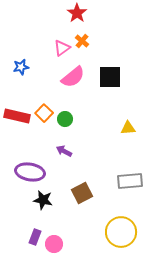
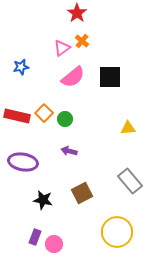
purple arrow: moved 5 px right; rotated 14 degrees counterclockwise
purple ellipse: moved 7 px left, 10 px up
gray rectangle: rotated 55 degrees clockwise
yellow circle: moved 4 px left
